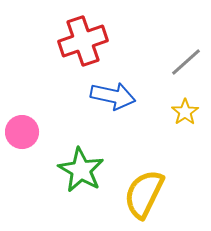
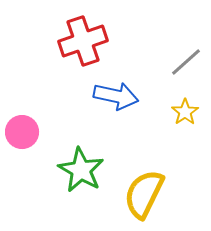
blue arrow: moved 3 px right
